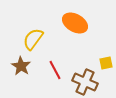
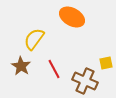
orange ellipse: moved 3 px left, 6 px up
yellow semicircle: moved 1 px right
red line: moved 1 px left, 1 px up
brown cross: moved 1 px up
